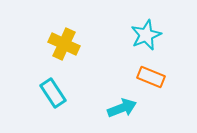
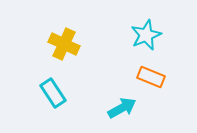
cyan arrow: rotated 8 degrees counterclockwise
